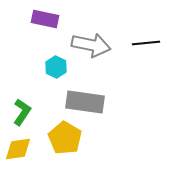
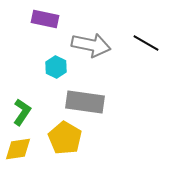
black line: rotated 36 degrees clockwise
